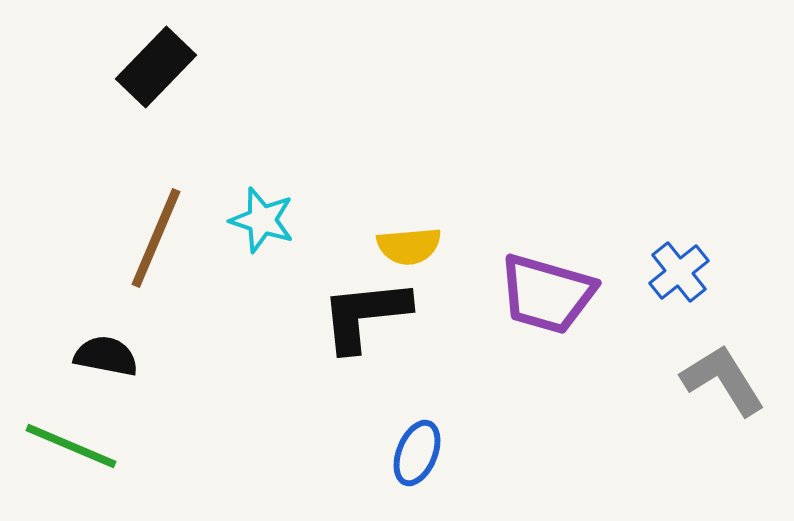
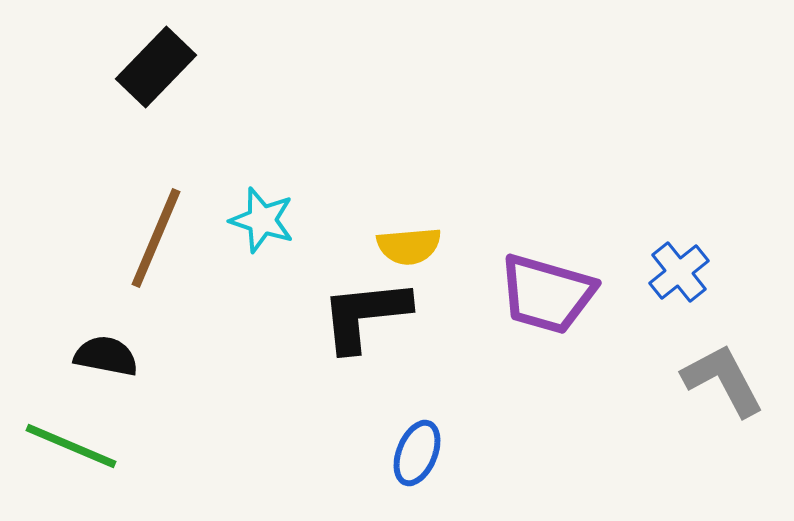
gray L-shape: rotated 4 degrees clockwise
